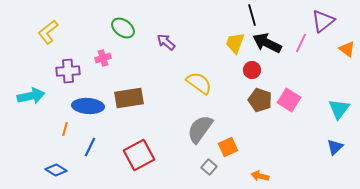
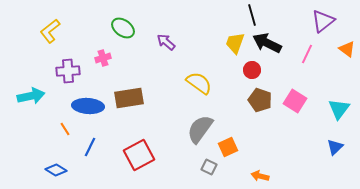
yellow L-shape: moved 2 px right, 1 px up
pink line: moved 6 px right, 11 px down
pink square: moved 6 px right, 1 px down
orange line: rotated 48 degrees counterclockwise
gray square: rotated 14 degrees counterclockwise
